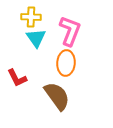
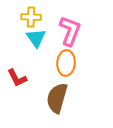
brown semicircle: moved 2 px down; rotated 128 degrees counterclockwise
